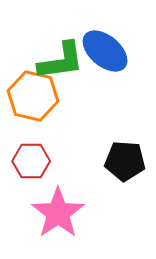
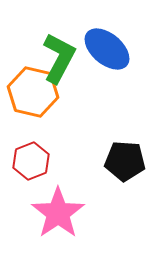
blue ellipse: moved 2 px right, 2 px up
green L-shape: moved 2 px left, 3 px up; rotated 54 degrees counterclockwise
orange hexagon: moved 4 px up
red hexagon: rotated 21 degrees counterclockwise
